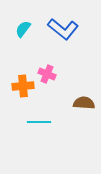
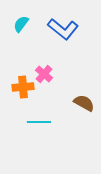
cyan semicircle: moved 2 px left, 5 px up
pink cross: moved 3 px left; rotated 18 degrees clockwise
orange cross: moved 1 px down
brown semicircle: rotated 25 degrees clockwise
